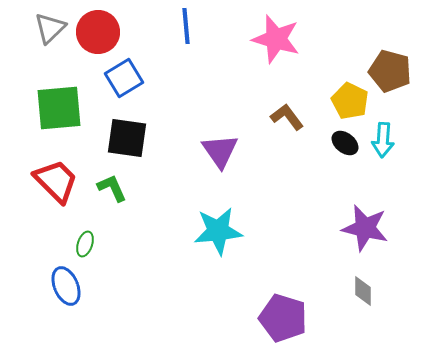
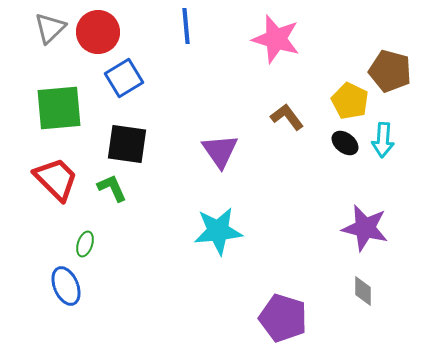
black square: moved 6 px down
red trapezoid: moved 2 px up
